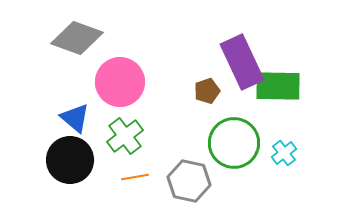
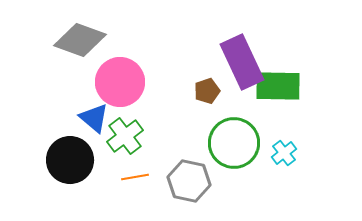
gray diamond: moved 3 px right, 2 px down
blue triangle: moved 19 px right
